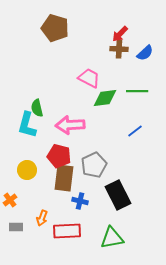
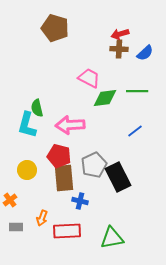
red arrow: rotated 30 degrees clockwise
brown rectangle: rotated 12 degrees counterclockwise
black rectangle: moved 18 px up
